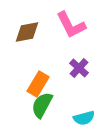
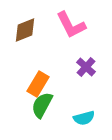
brown diamond: moved 2 px left, 2 px up; rotated 12 degrees counterclockwise
purple cross: moved 7 px right, 1 px up
